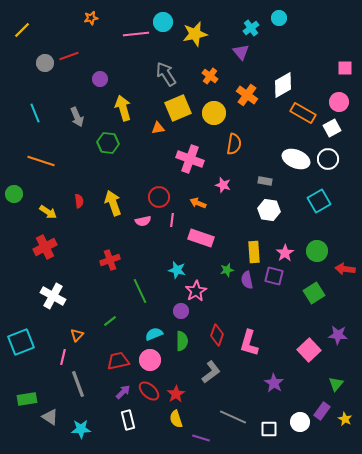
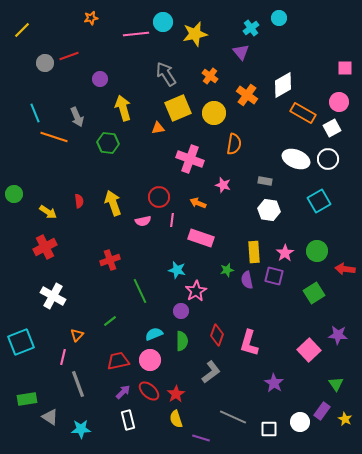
orange line at (41, 161): moved 13 px right, 24 px up
green triangle at (336, 384): rotated 14 degrees counterclockwise
